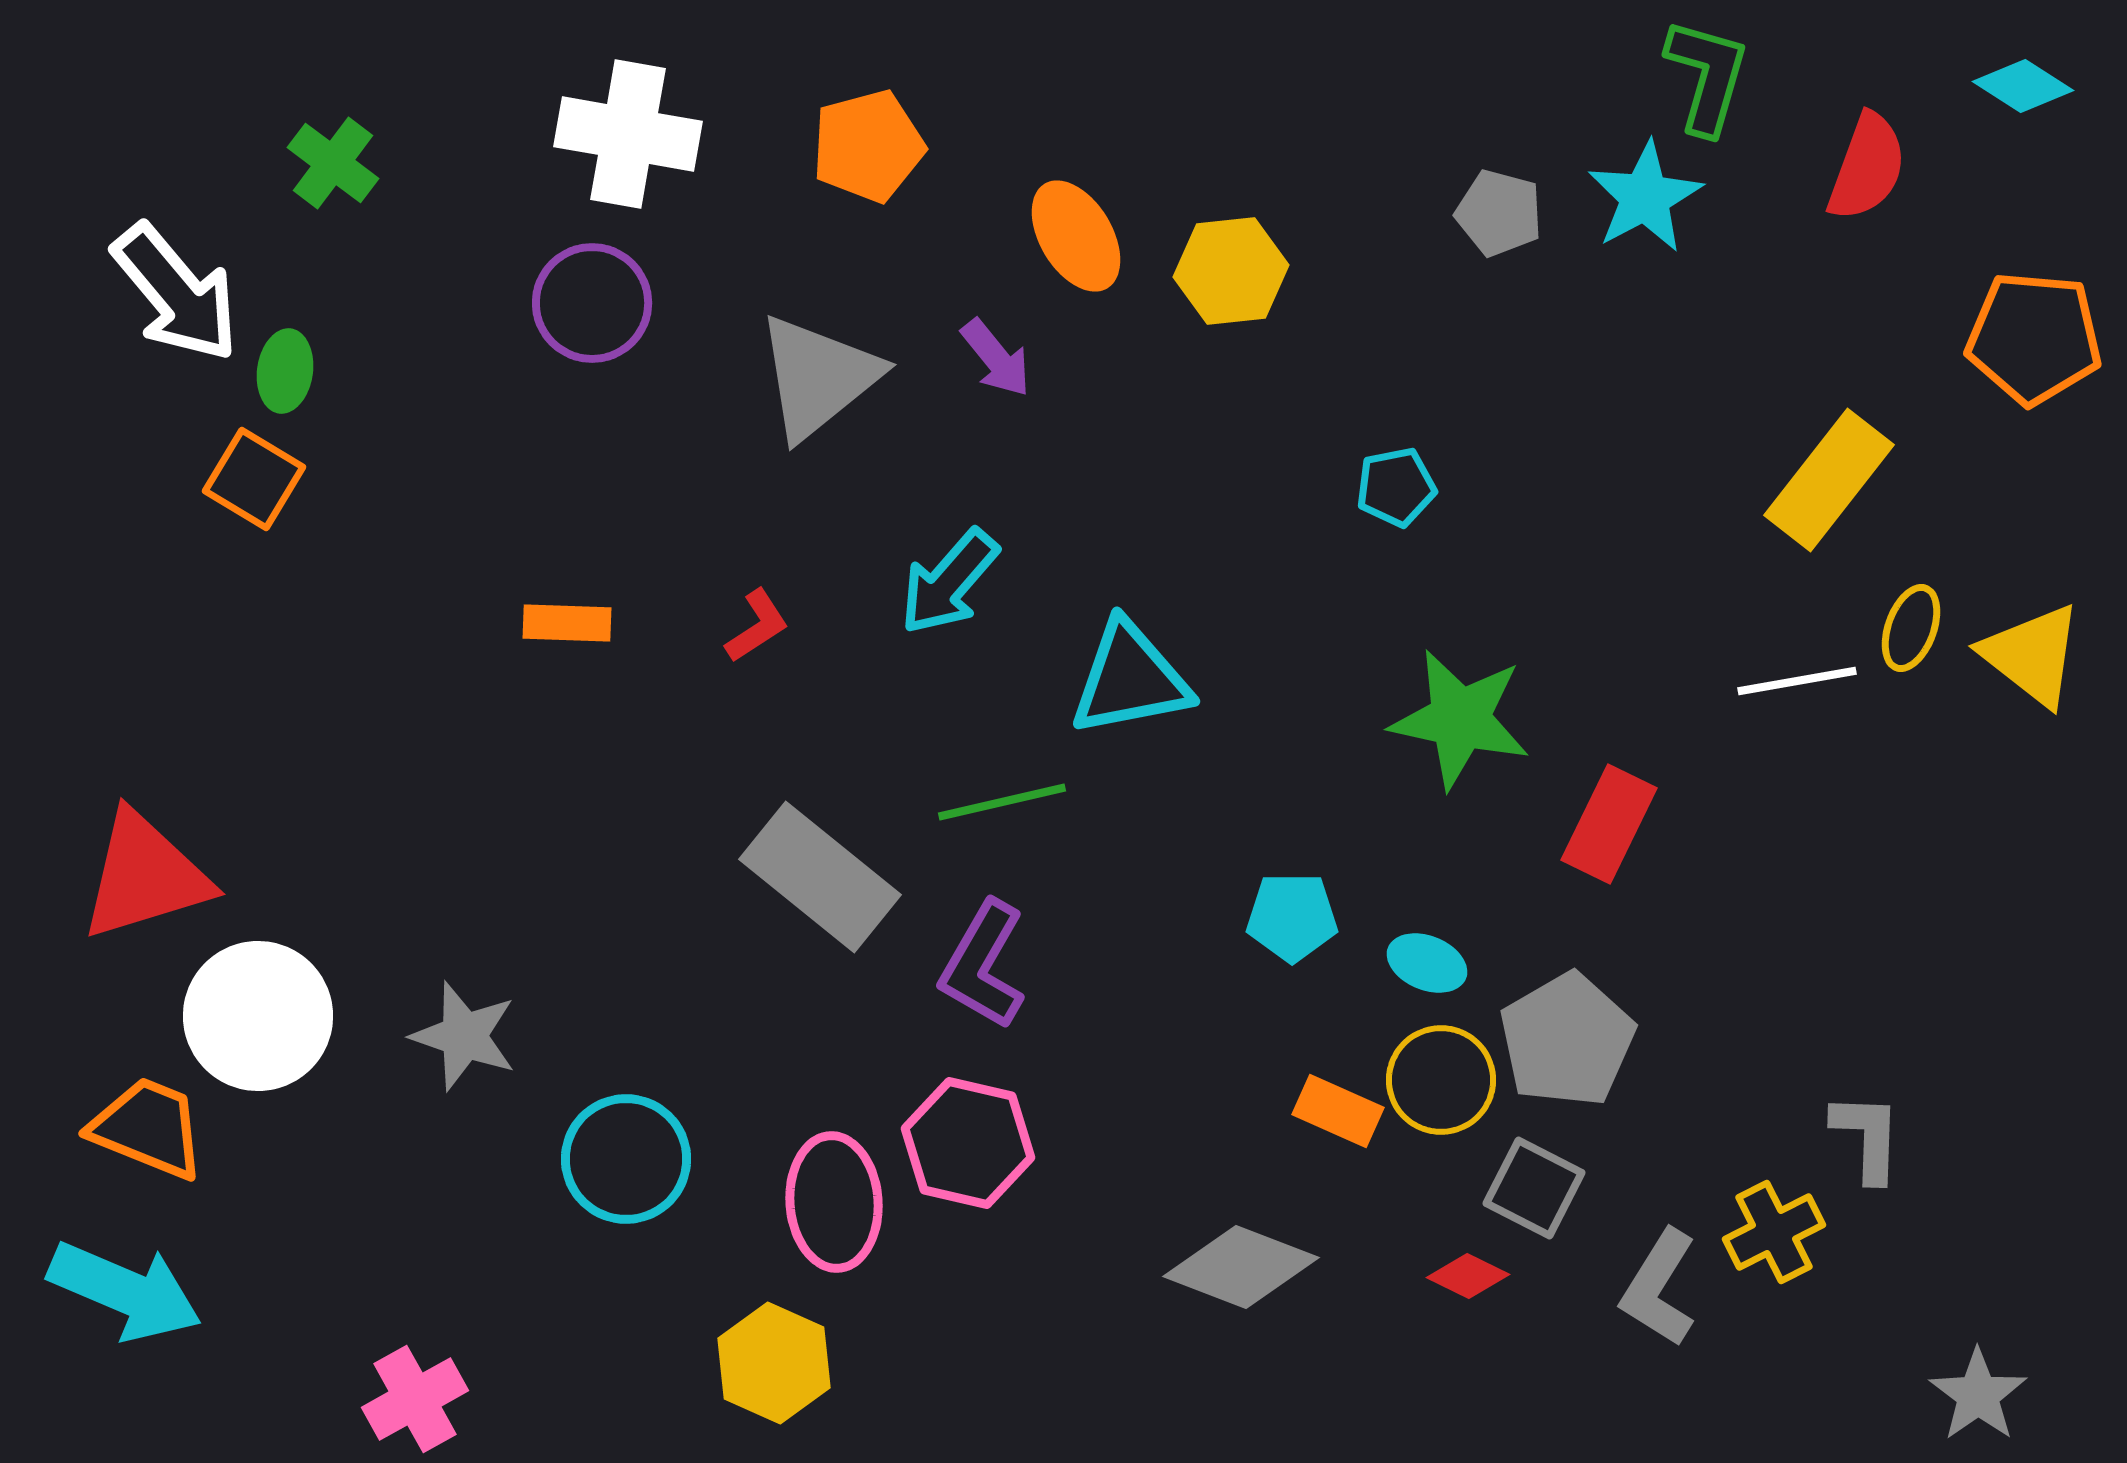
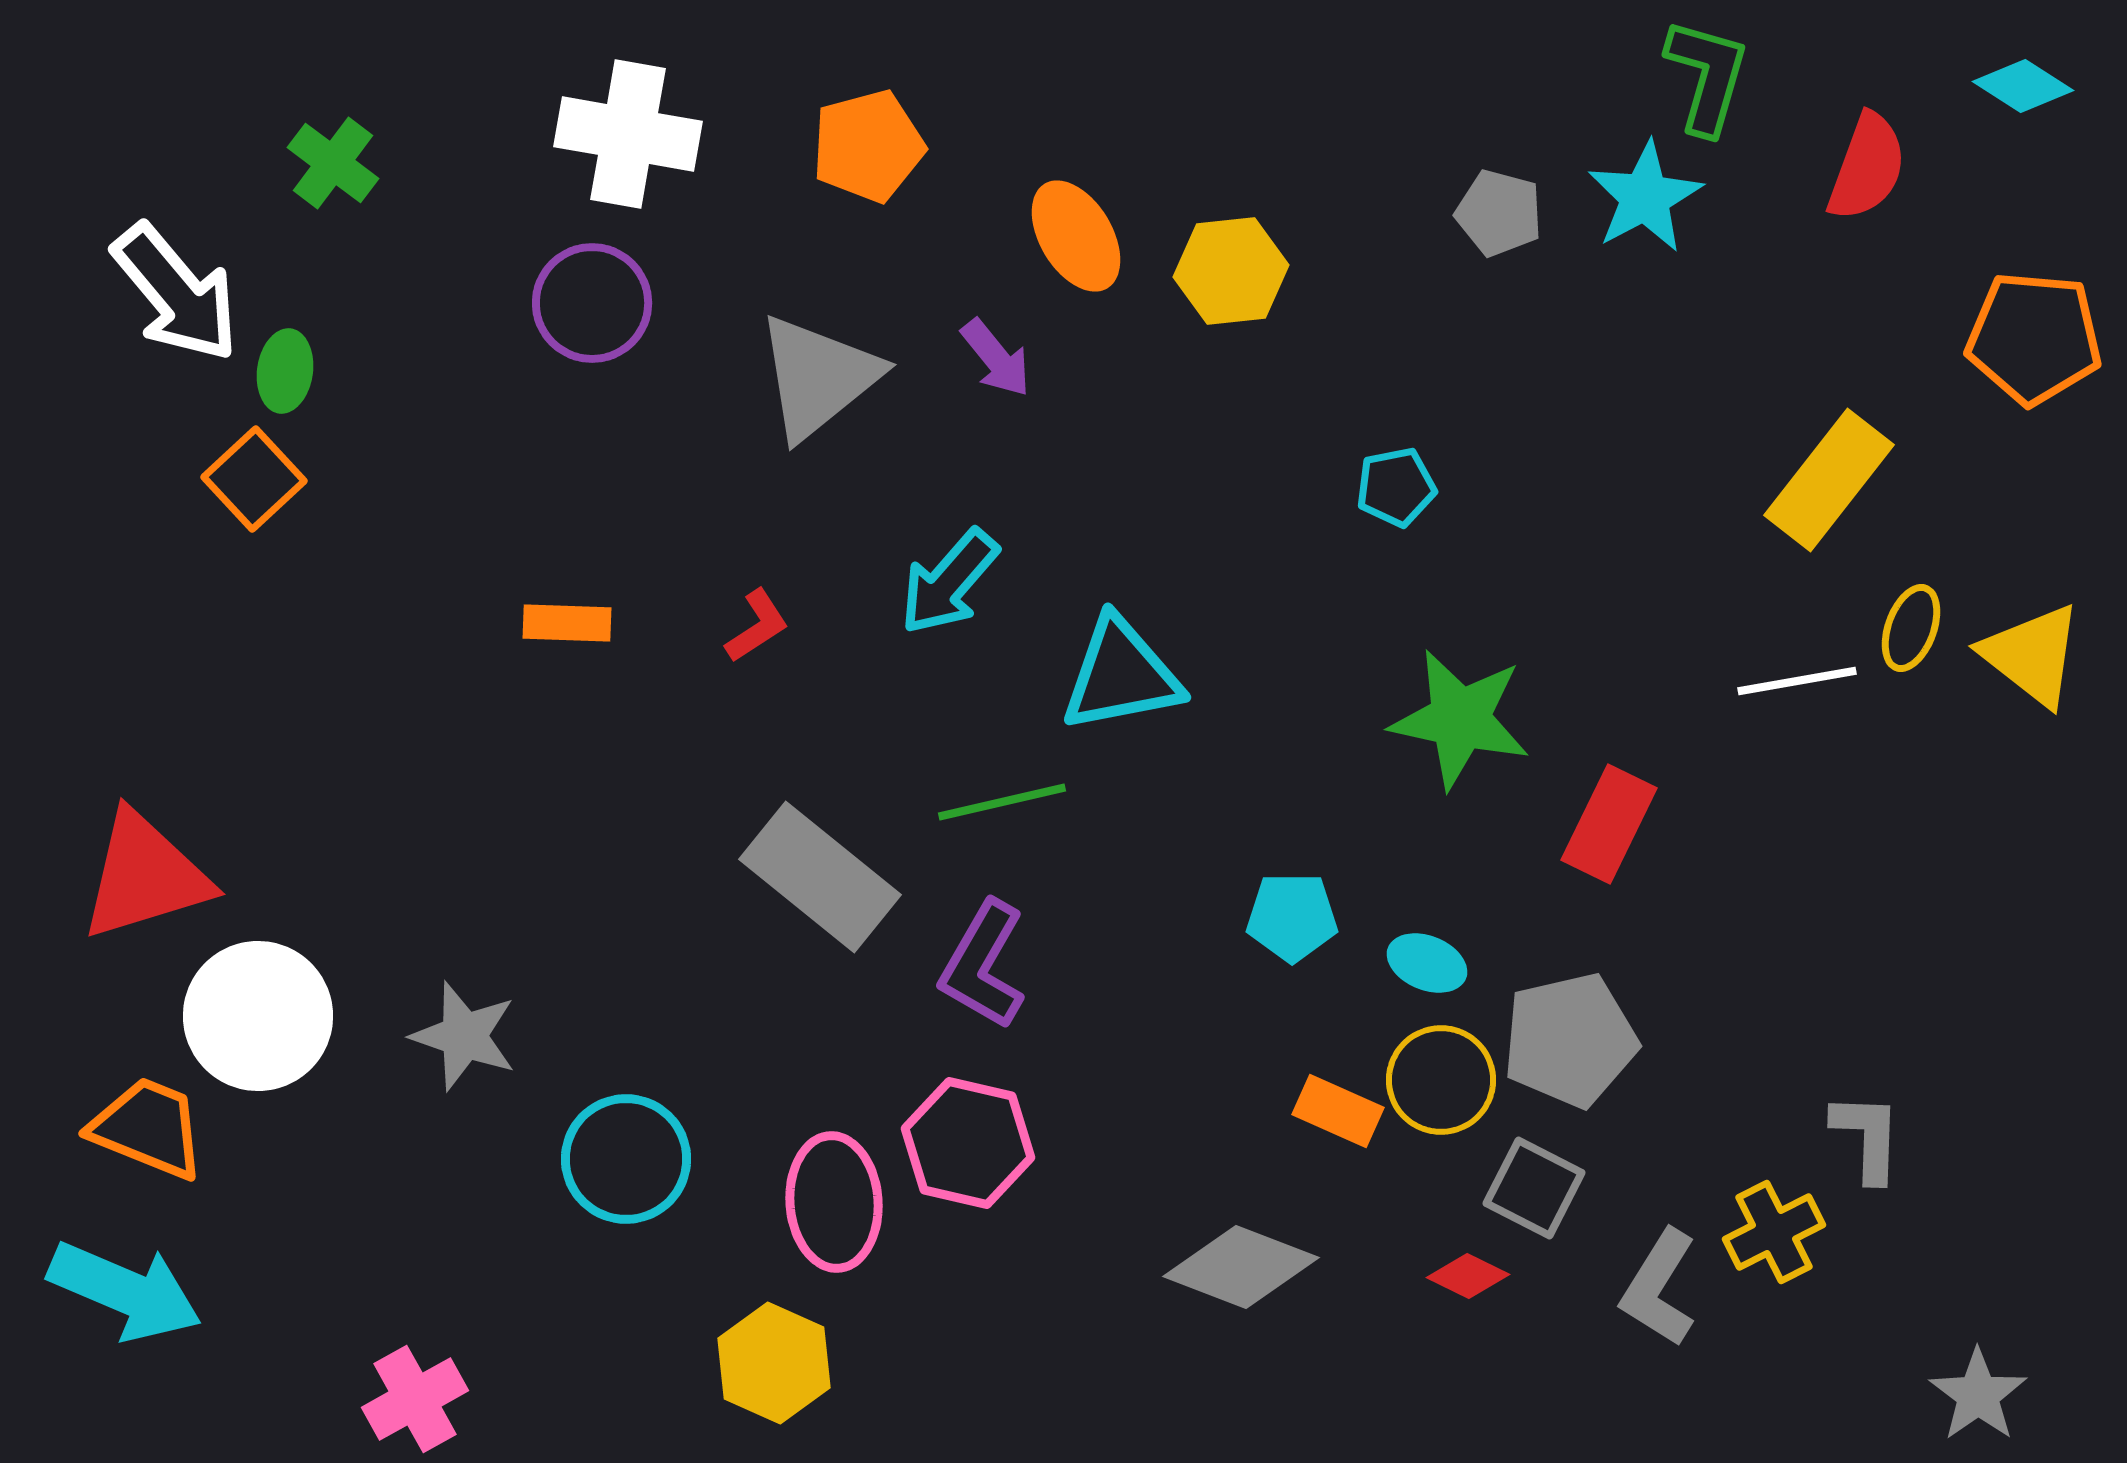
orange square at (254, 479): rotated 16 degrees clockwise
cyan triangle at (1130, 679): moved 9 px left, 4 px up
gray pentagon at (1567, 1040): moved 3 px right; rotated 17 degrees clockwise
